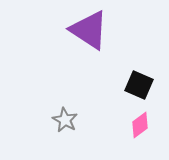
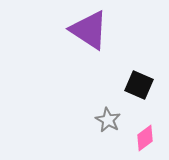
gray star: moved 43 px right
pink diamond: moved 5 px right, 13 px down
